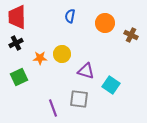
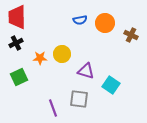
blue semicircle: moved 10 px right, 4 px down; rotated 112 degrees counterclockwise
